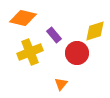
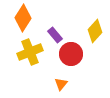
orange diamond: rotated 72 degrees counterclockwise
yellow diamond: rotated 30 degrees counterclockwise
purple rectangle: moved 1 px right
red circle: moved 6 px left, 1 px down
